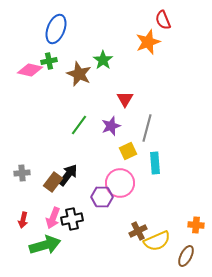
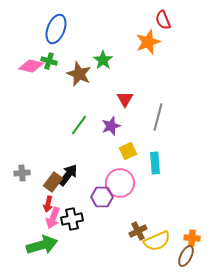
green cross: rotated 28 degrees clockwise
pink diamond: moved 1 px right, 4 px up
gray line: moved 11 px right, 11 px up
red arrow: moved 25 px right, 16 px up
orange cross: moved 4 px left, 13 px down
green arrow: moved 3 px left
